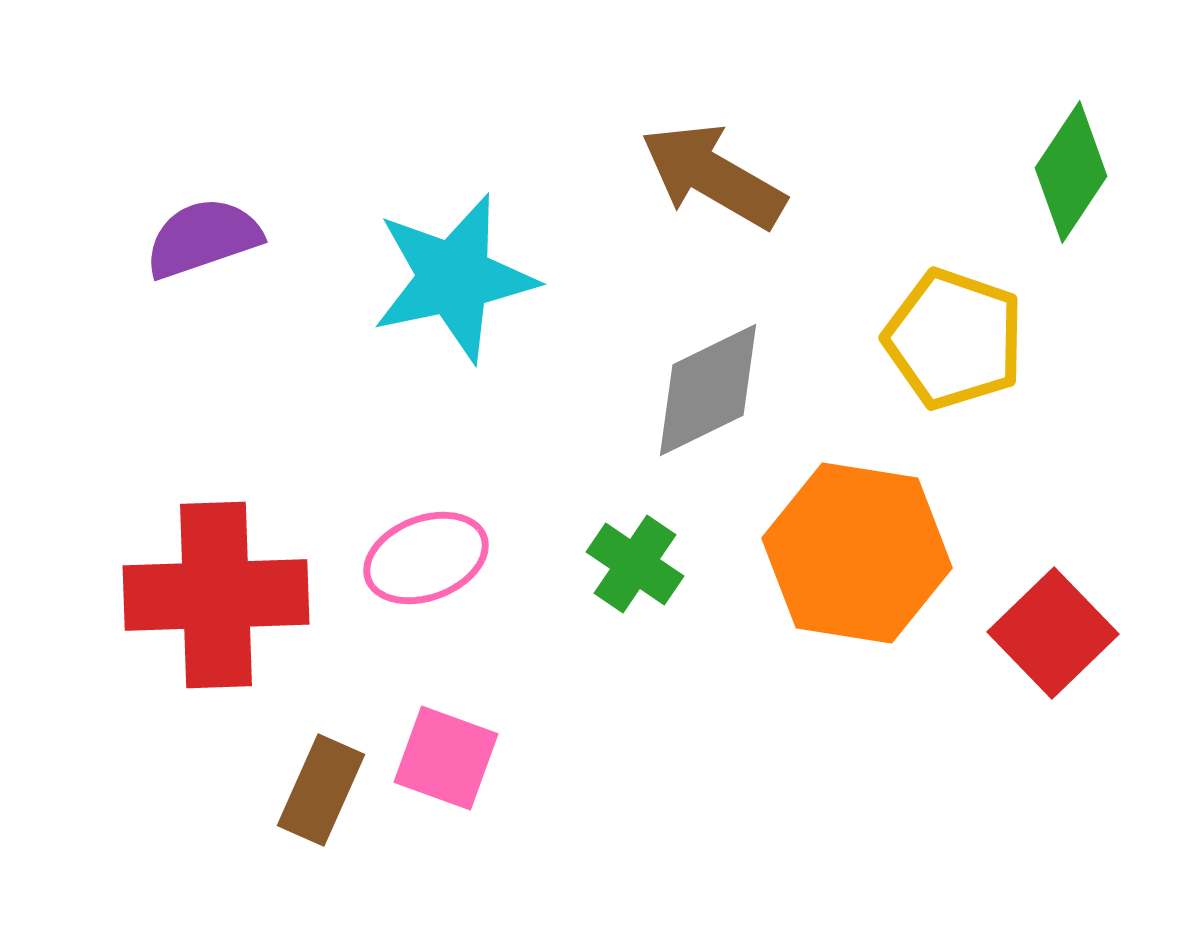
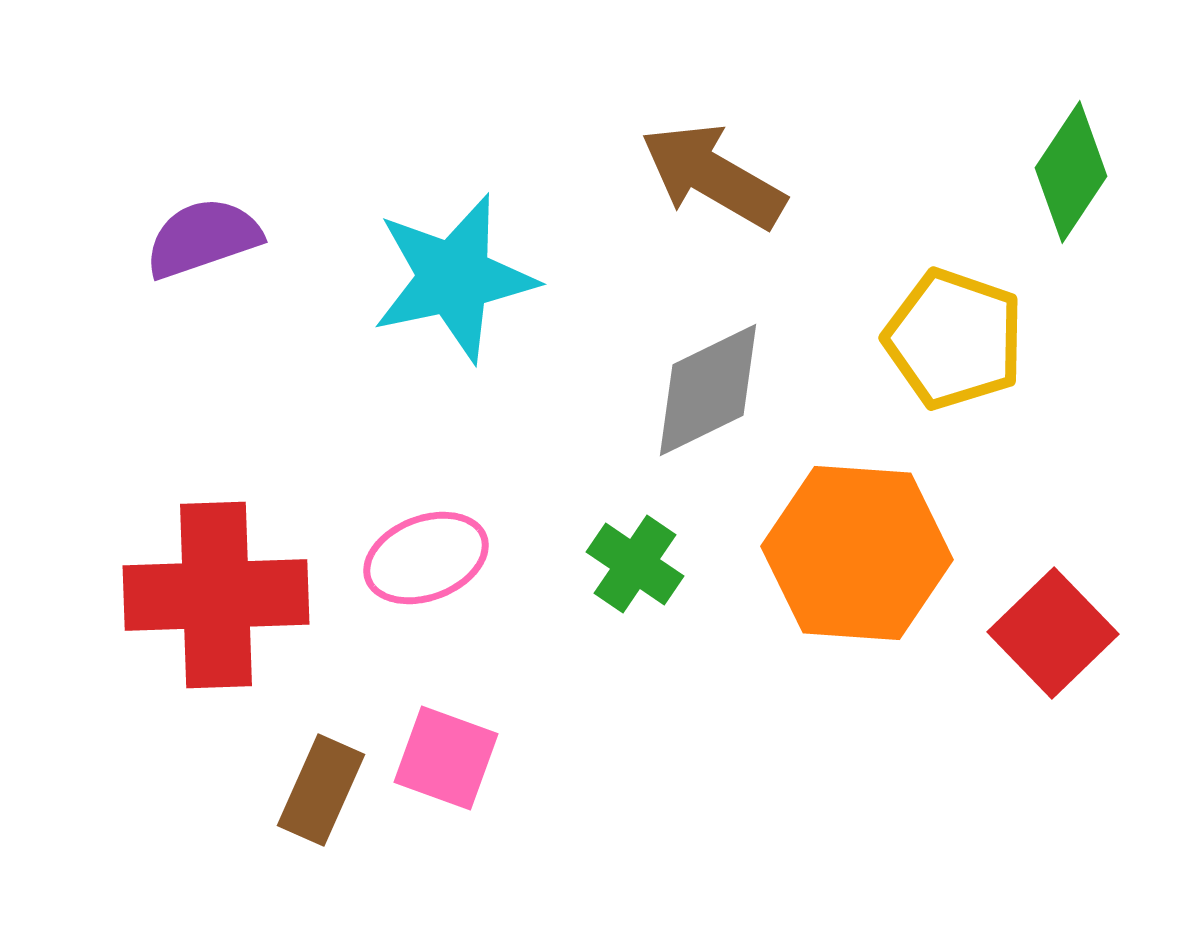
orange hexagon: rotated 5 degrees counterclockwise
